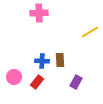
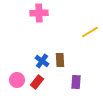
blue cross: rotated 32 degrees clockwise
pink circle: moved 3 px right, 3 px down
purple rectangle: rotated 24 degrees counterclockwise
